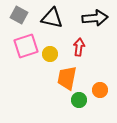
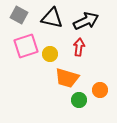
black arrow: moved 9 px left, 3 px down; rotated 20 degrees counterclockwise
orange trapezoid: rotated 85 degrees counterclockwise
